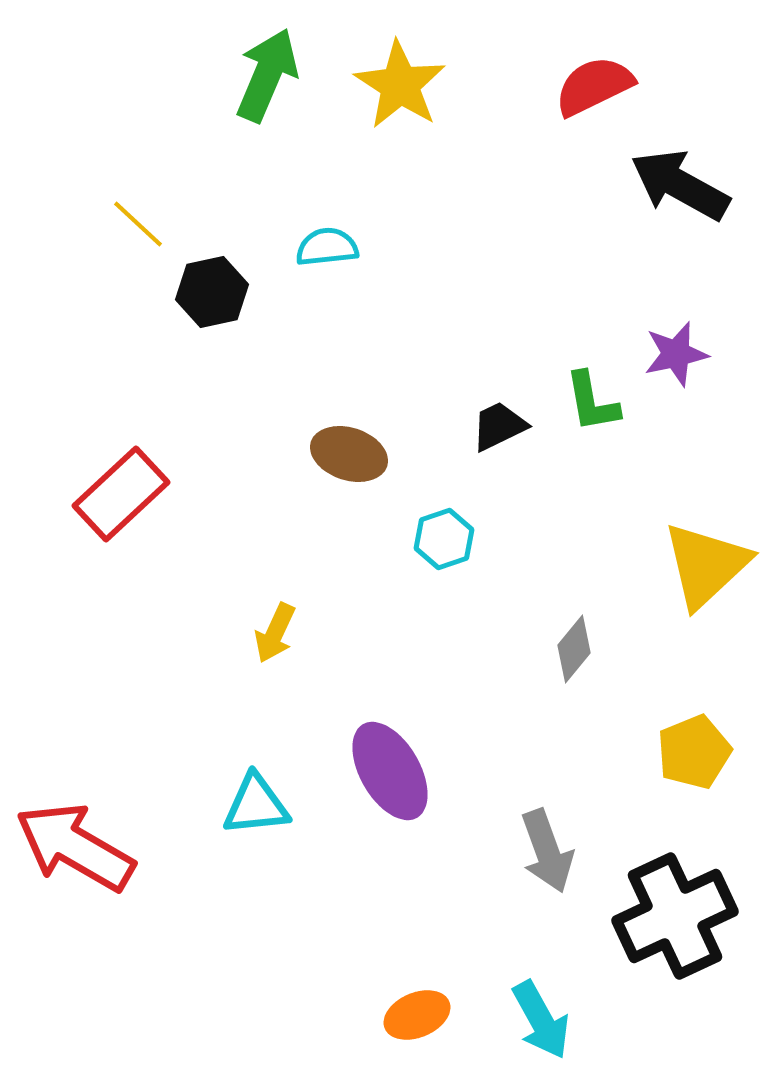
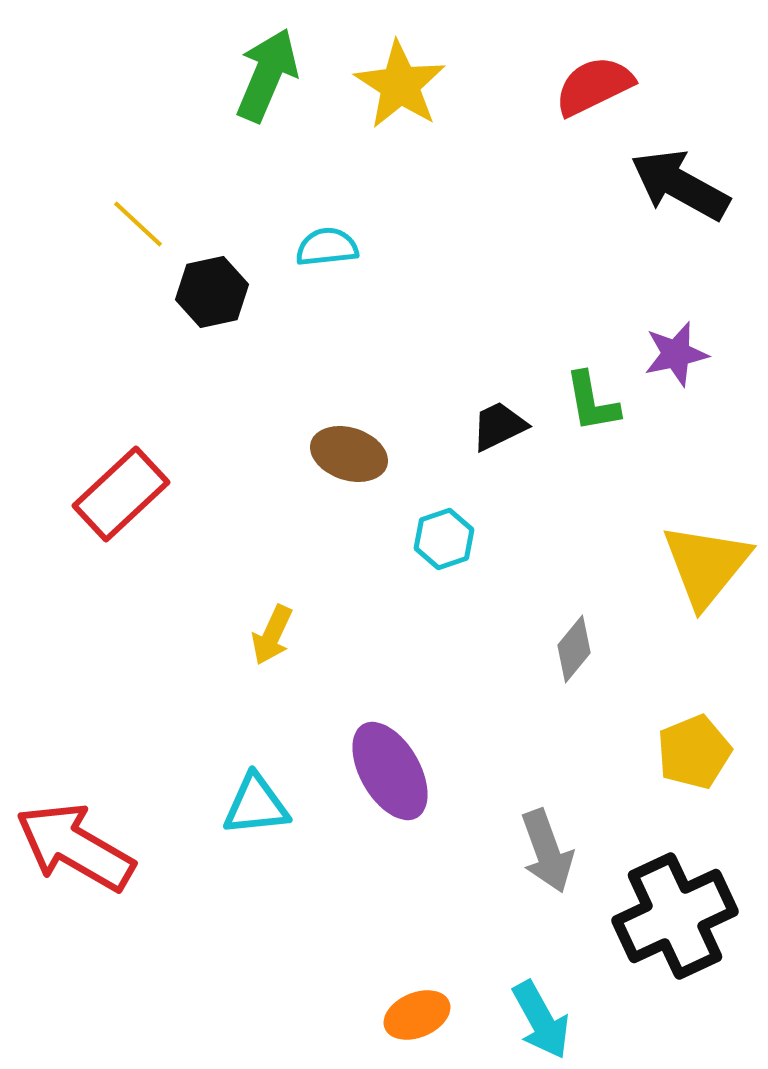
yellow triangle: rotated 8 degrees counterclockwise
yellow arrow: moved 3 px left, 2 px down
